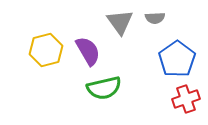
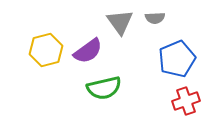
purple semicircle: rotated 84 degrees clockwise
blue pentagon: rotated 12 degrees clockwise
red cross: moved 2 px down
